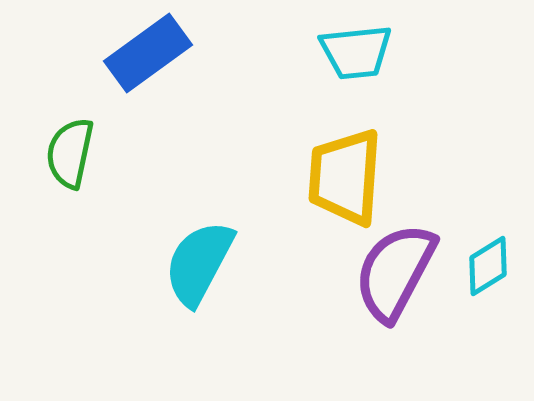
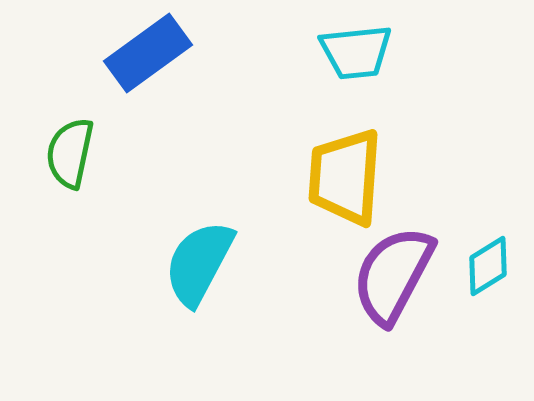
purple semicircle: moved 2 px left, 3 px down
